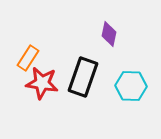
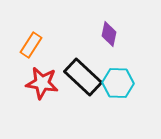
orange rectangle: moved 3 px right, 13 px up
black rectangle: rotated 66 degrees counterclockwise
cyan hexagon: moved 13 px left, 3 px up
